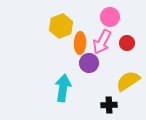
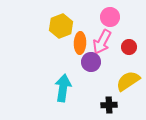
red circle: moved 2 px right, 4 px down
purple circle: moved 2 px right, 1 px up
